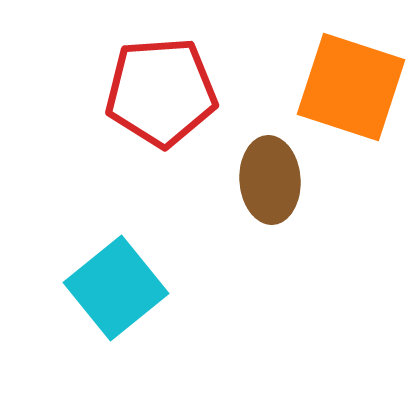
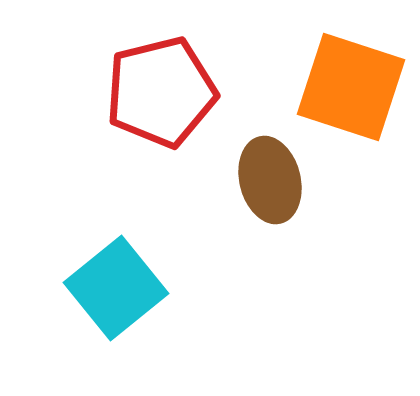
red pentagon: rotated 10 degrees counterclockwise
brown ellipse: rotated 10 degrees counterclockwise
